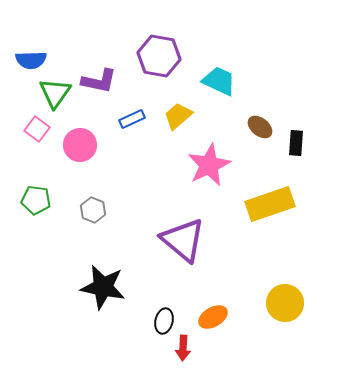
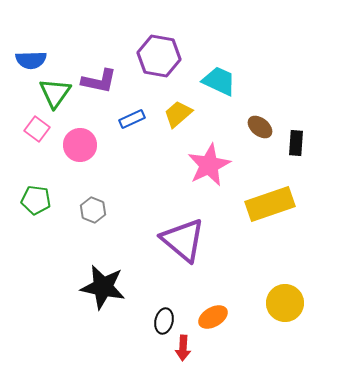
yellow trapezoid: moved 2 px up
